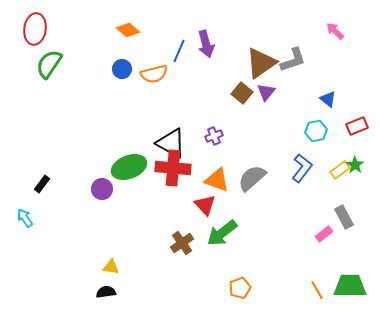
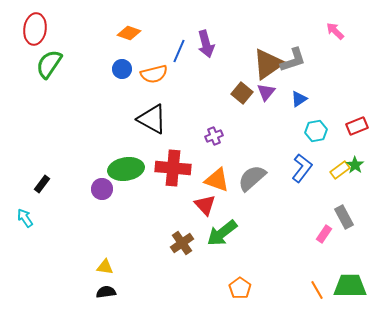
orange diamond: moved 1 px right, 3 px down; rotated 20 degrees counterclockwise
brown triangle: moved 7 px right, 1 px down
blue triangle: moved 29 px left; rotated 48 degrees clockwise
black triangle: moved 19 px left, 24 px up
green ellipse: moved 3 px left, 2 px down; rotated 12 degrees clockwise
pink rectangle: rotated 18 degrees counterclockwise
yellow triangle: moved 6 px left
orange pentagon: rotated 15 degrees counterclockwise
